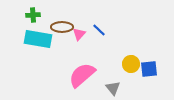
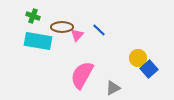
green cross: moved 1 px down; rotated 24 degrees clockwise
pink triangle: moved 2 px left, 1 px down
cyan rectangle: moved 2 px down
yellow circle: moved 7 px right, 6 px up
blue square: rotated 36 degrees counterclockwise
pink semicircle: rotated 20 degrees counterclockwise
gray triangle: rotated 42 degrees clockwise
